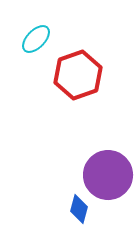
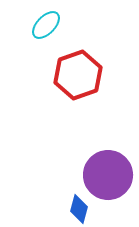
cyan ellipse: moved 10 px right, 14 px up
